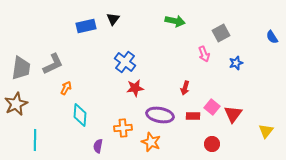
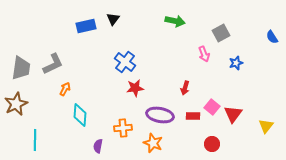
orange arrow: moved 1 px left, 1 px down
yellow triangle: moved 5 px up
orange star: moved 2 px right, 1 px down
